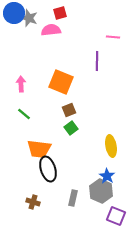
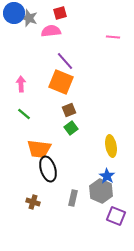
pink semicircle: moved 1 px down
purple line: moved 32 px left; rotated 42 degrees counterclockwise
